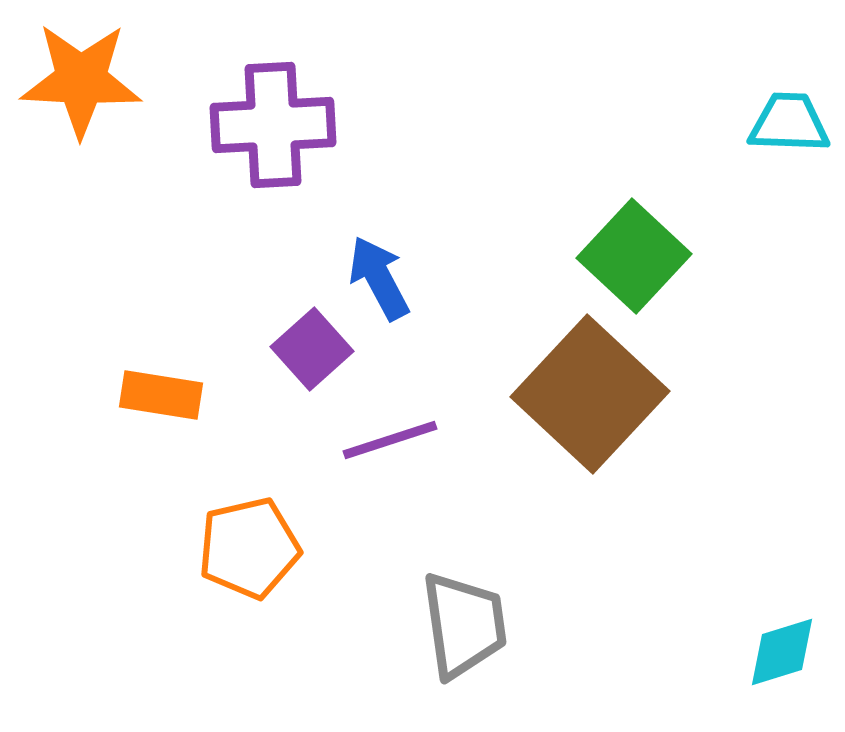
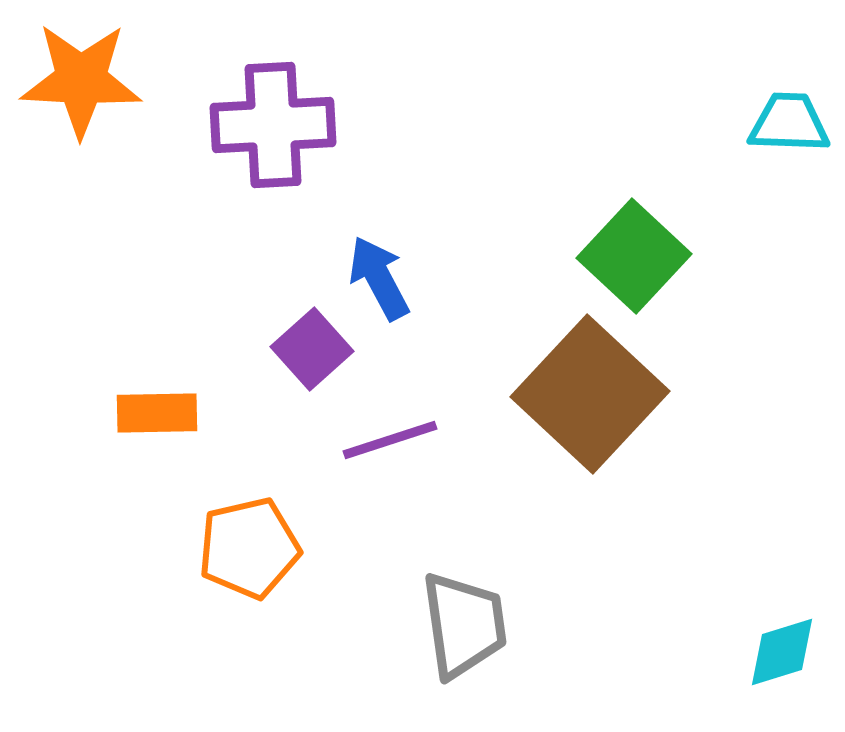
orange rectangle: moved 4 px left, 18 px down; rotated 10 degrees counterclockwise
